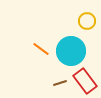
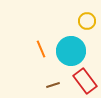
orange line: rotated 30 degrees clockwise
brown line: moved 7 px left, 2 px down
